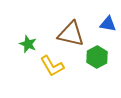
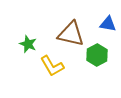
green hexagon: moved 2 px up
